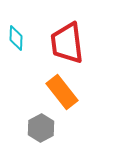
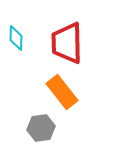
red trapezoid: rotated 6 degrees clockwise
gray hexagon: rotated 20 degrees clockwise
